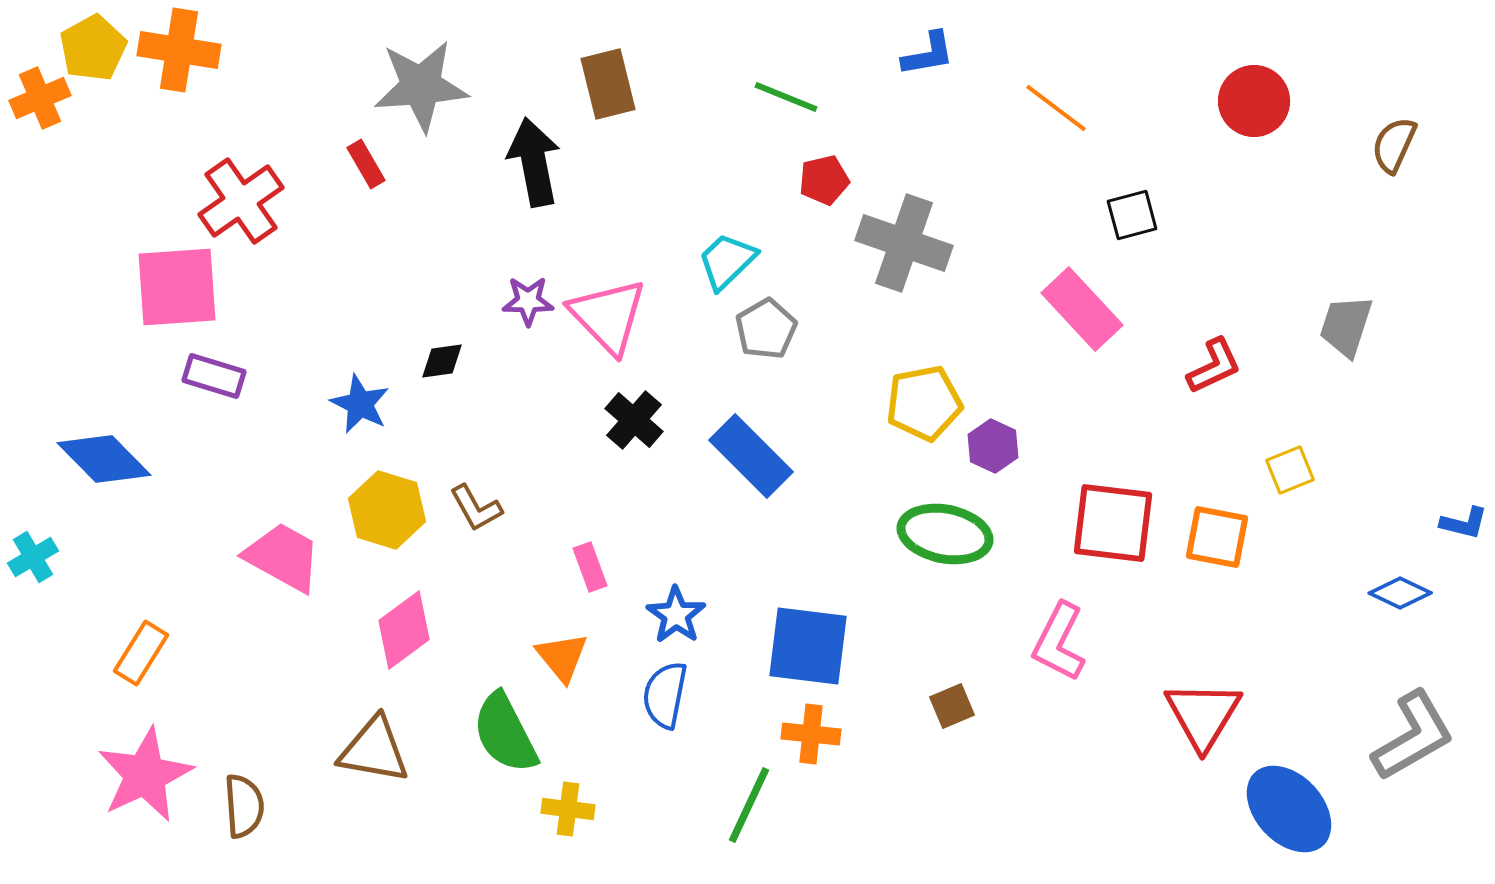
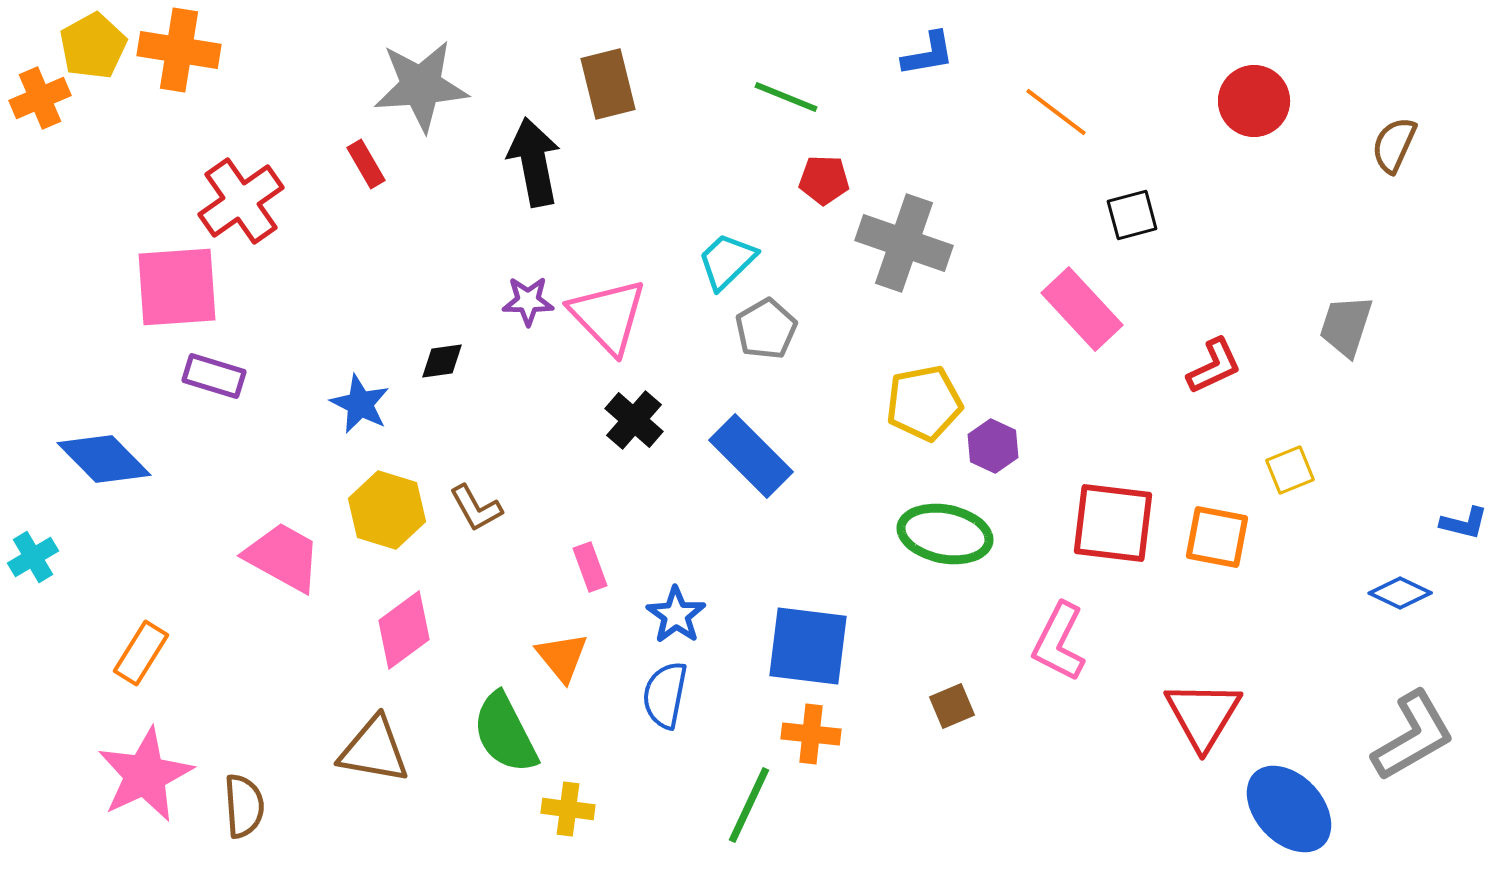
yellow pentagon at (93, 48): moved 2 px up
orange line at (1056, 108): moved 4 px down
red pentagon at (824, 180): rotated 15 degrees clockwise
